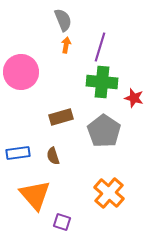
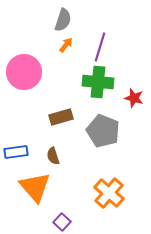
gray semicircle: rotated 40 degrees clockwise
orange arrow: rotated 28 degrees clockwise
pink circle: moved 3 px right
green cross: moved 4 px left
gray pentagon: moved 1 px left; rotated 12 degrees counterclockwise
blue rectangle: moved 2 px left, 1 px up
orange triangle: moved 8 px up
purple square: rotated 24 degrees clockwise
